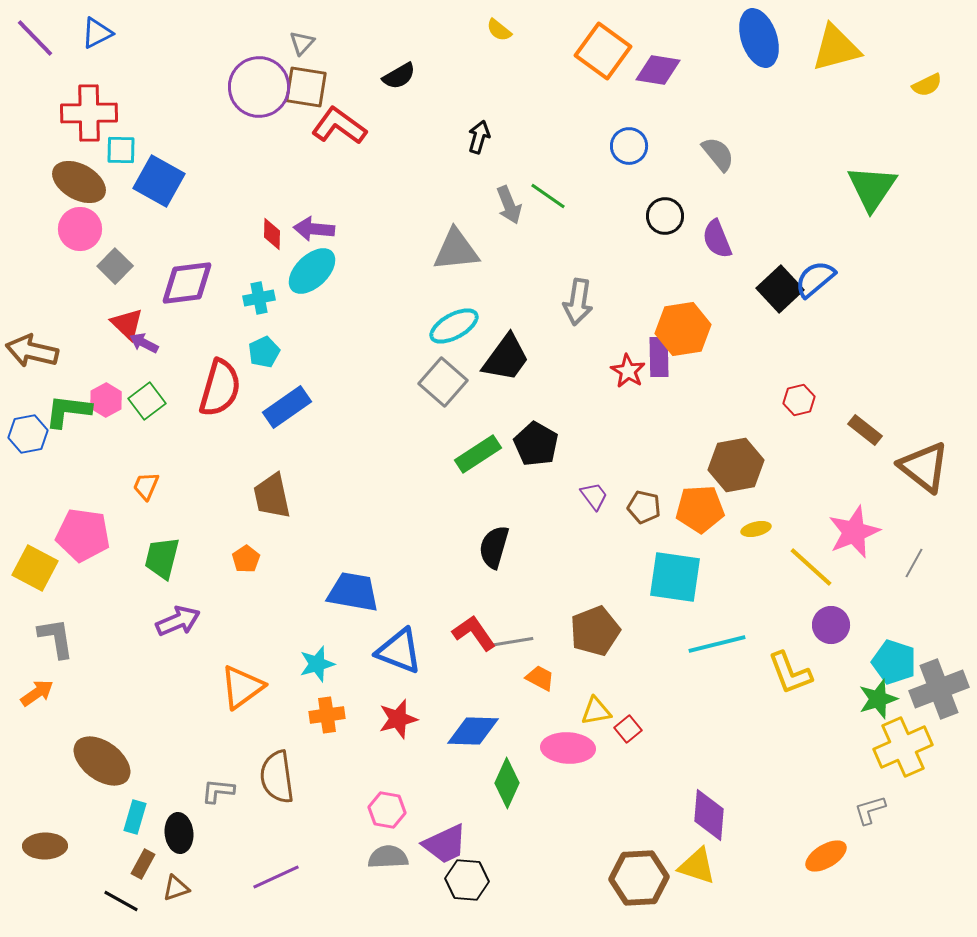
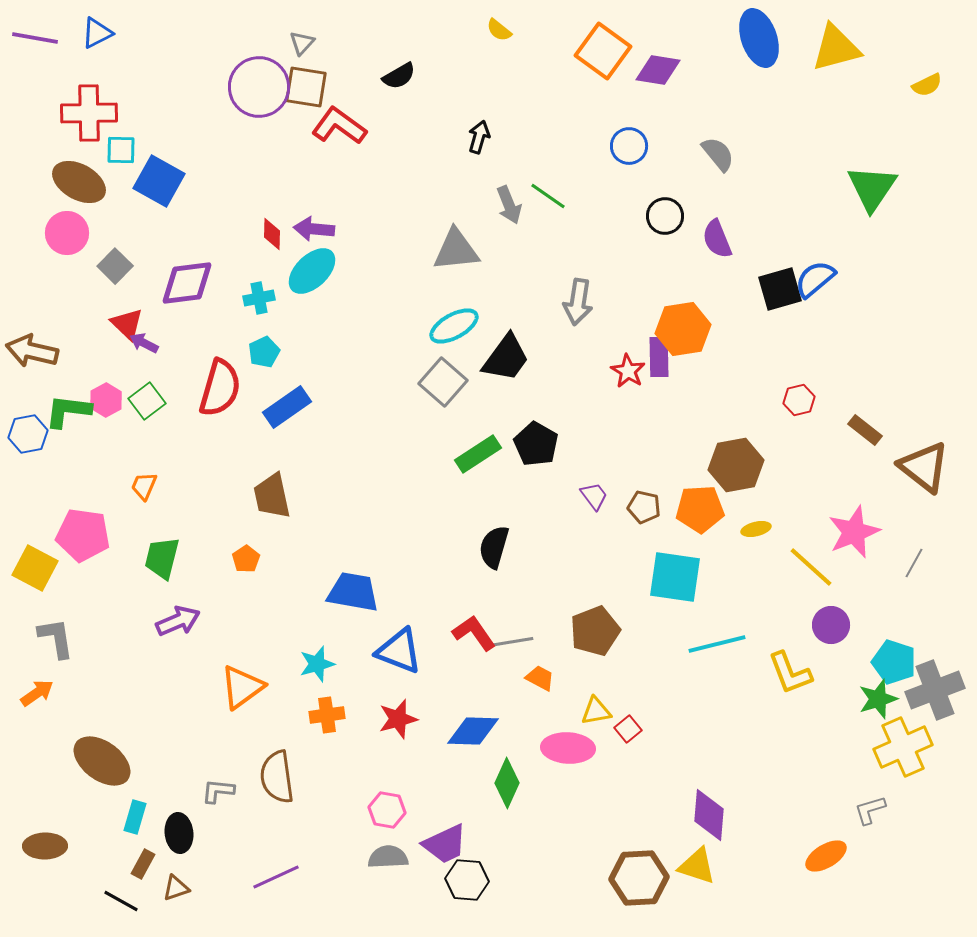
purple line at (35, 38): rotated 36 degrees counterclockwise
pink circle at (80, 229): moved 13 px left, 4 px down
black square at (780, 289): rotated 27 degrees clockwise
orange trapezoid at (146, 486): moved 2 px left
gray cross at (939, 689): moved 4 px left, 1 px down
